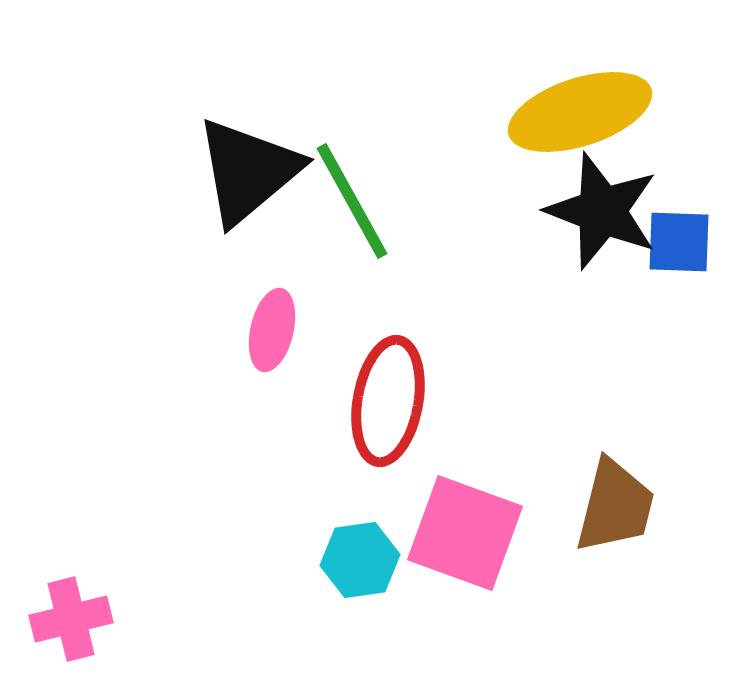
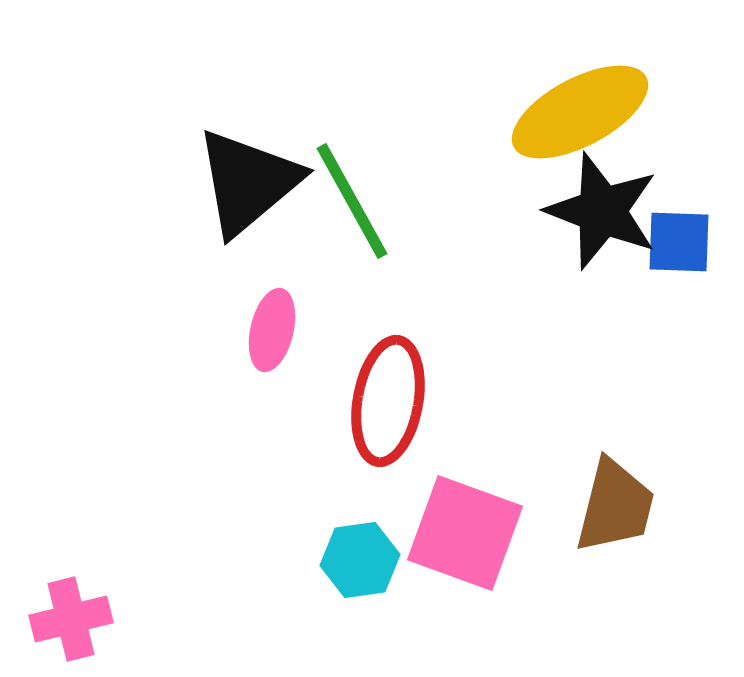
yellow ellipse: rotated 10 degrees counterclockwise
black triangle: moved 11 px down
